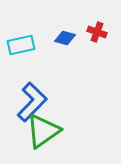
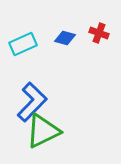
red cross: moved 2 px right, 1 px down
cyan rectangle: moved 2 px right, 1 px up; rotated 12 degrees counterclockwise
green triangle: rotated 9 degrees clockwise
